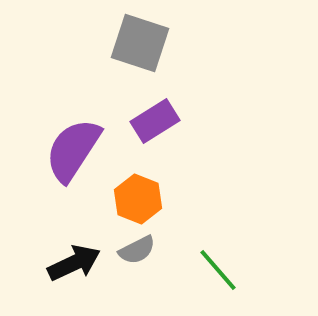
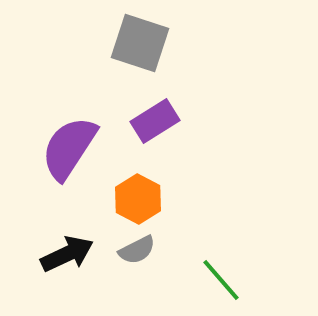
purple semicircle: moved 4 px left, 2 px up
orange hexagon: rotated 6 degrees clockwise
black arrow: moved 7 px left, 9 px up
green line: moved 3 px right, 10 px down
